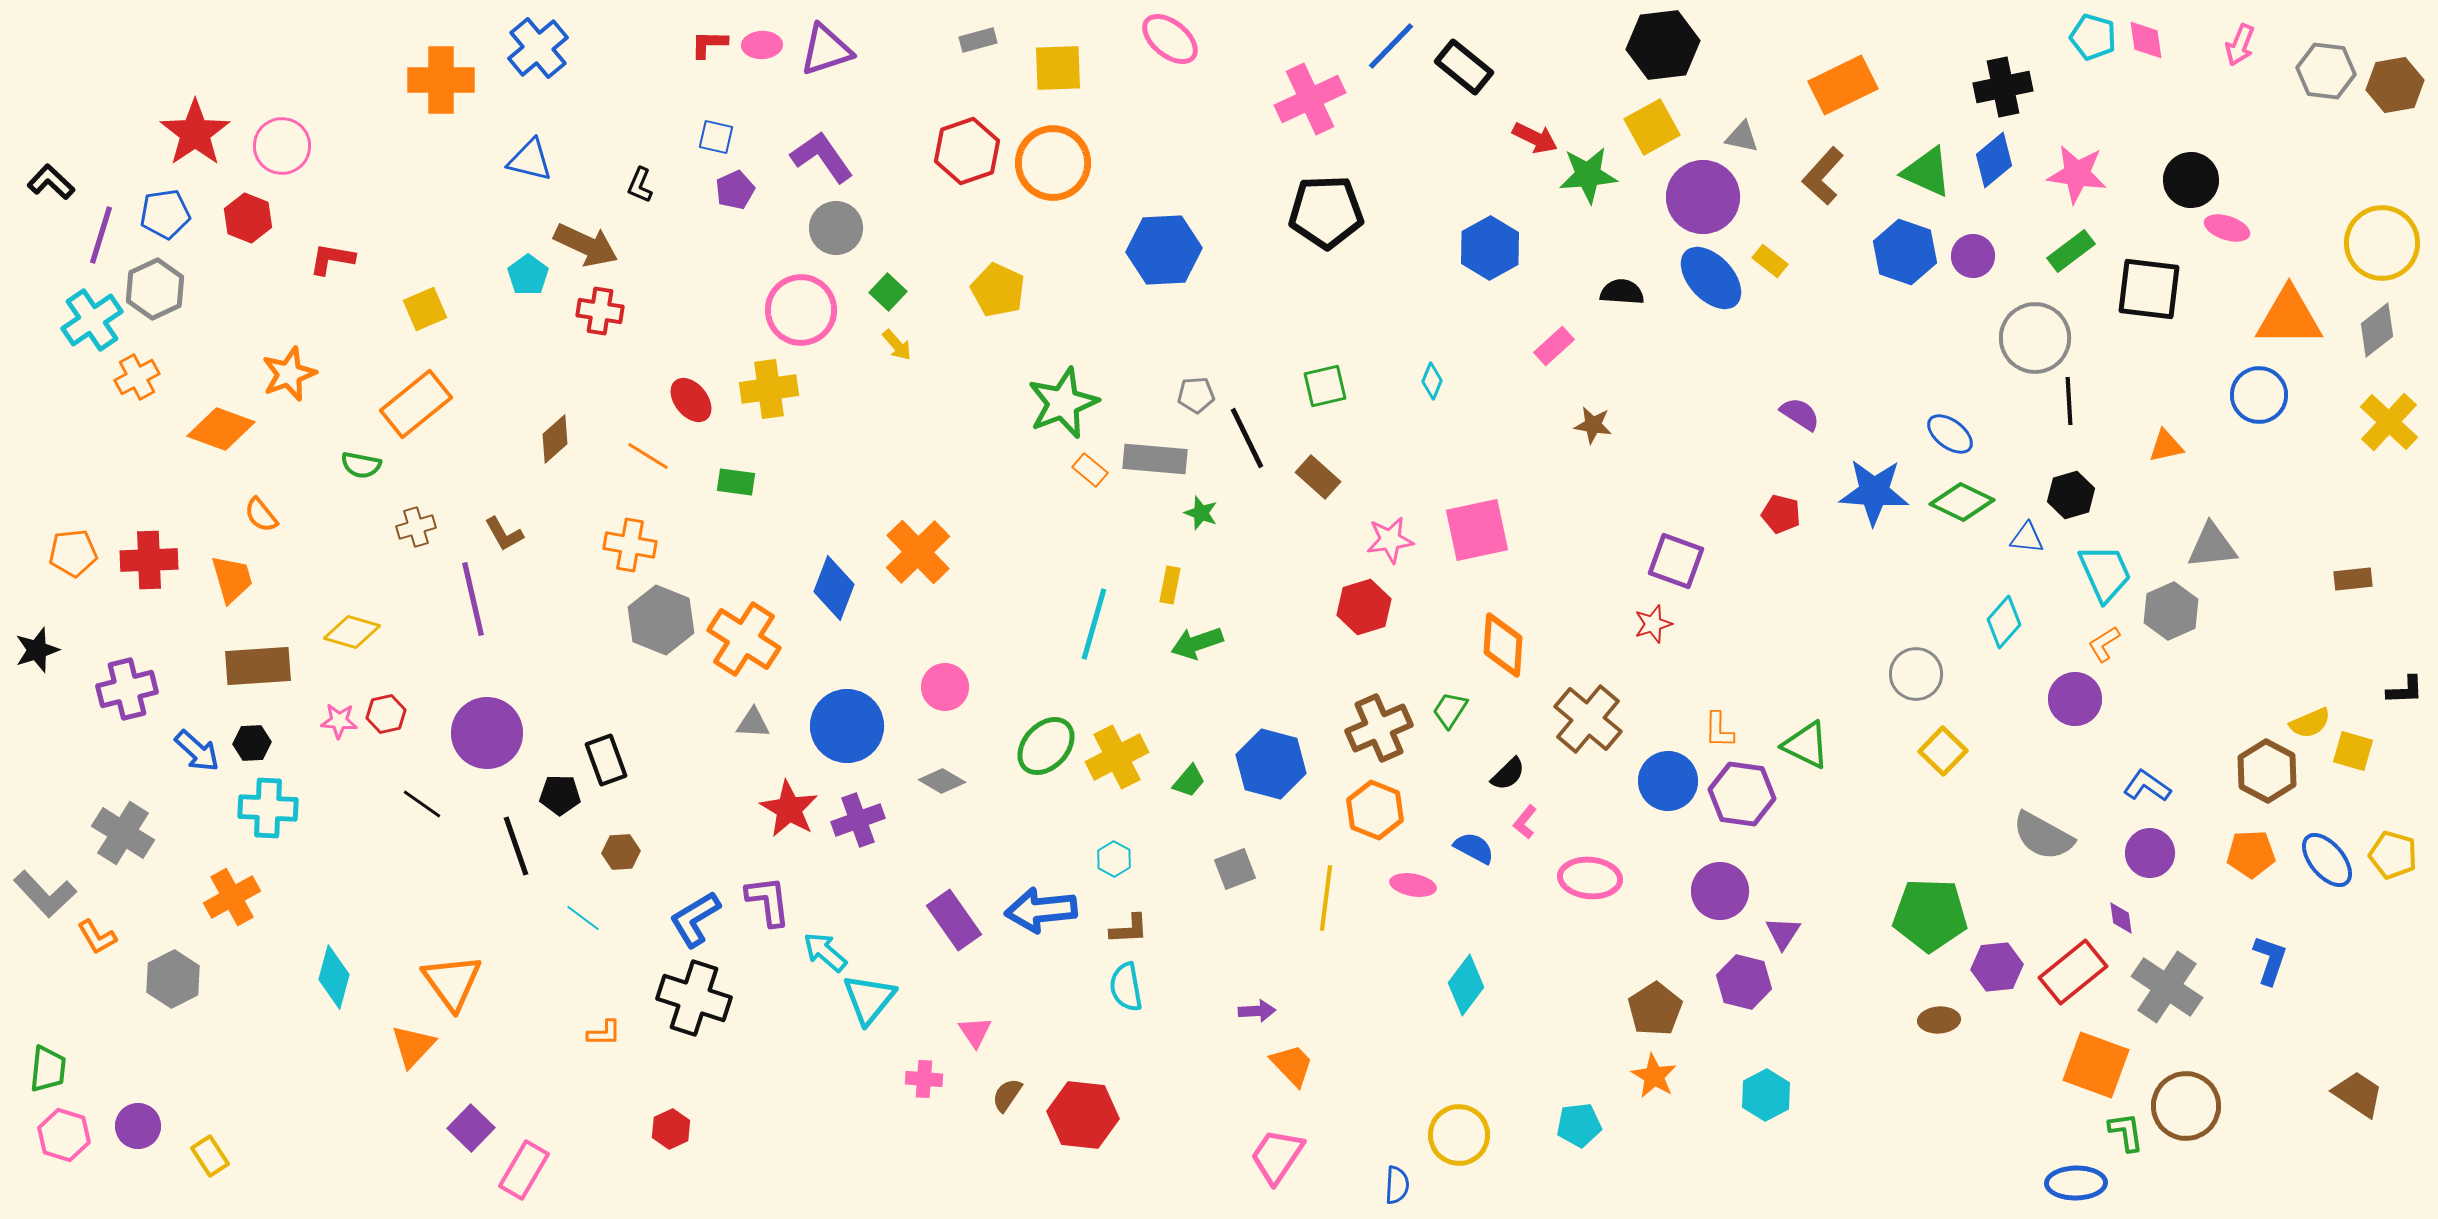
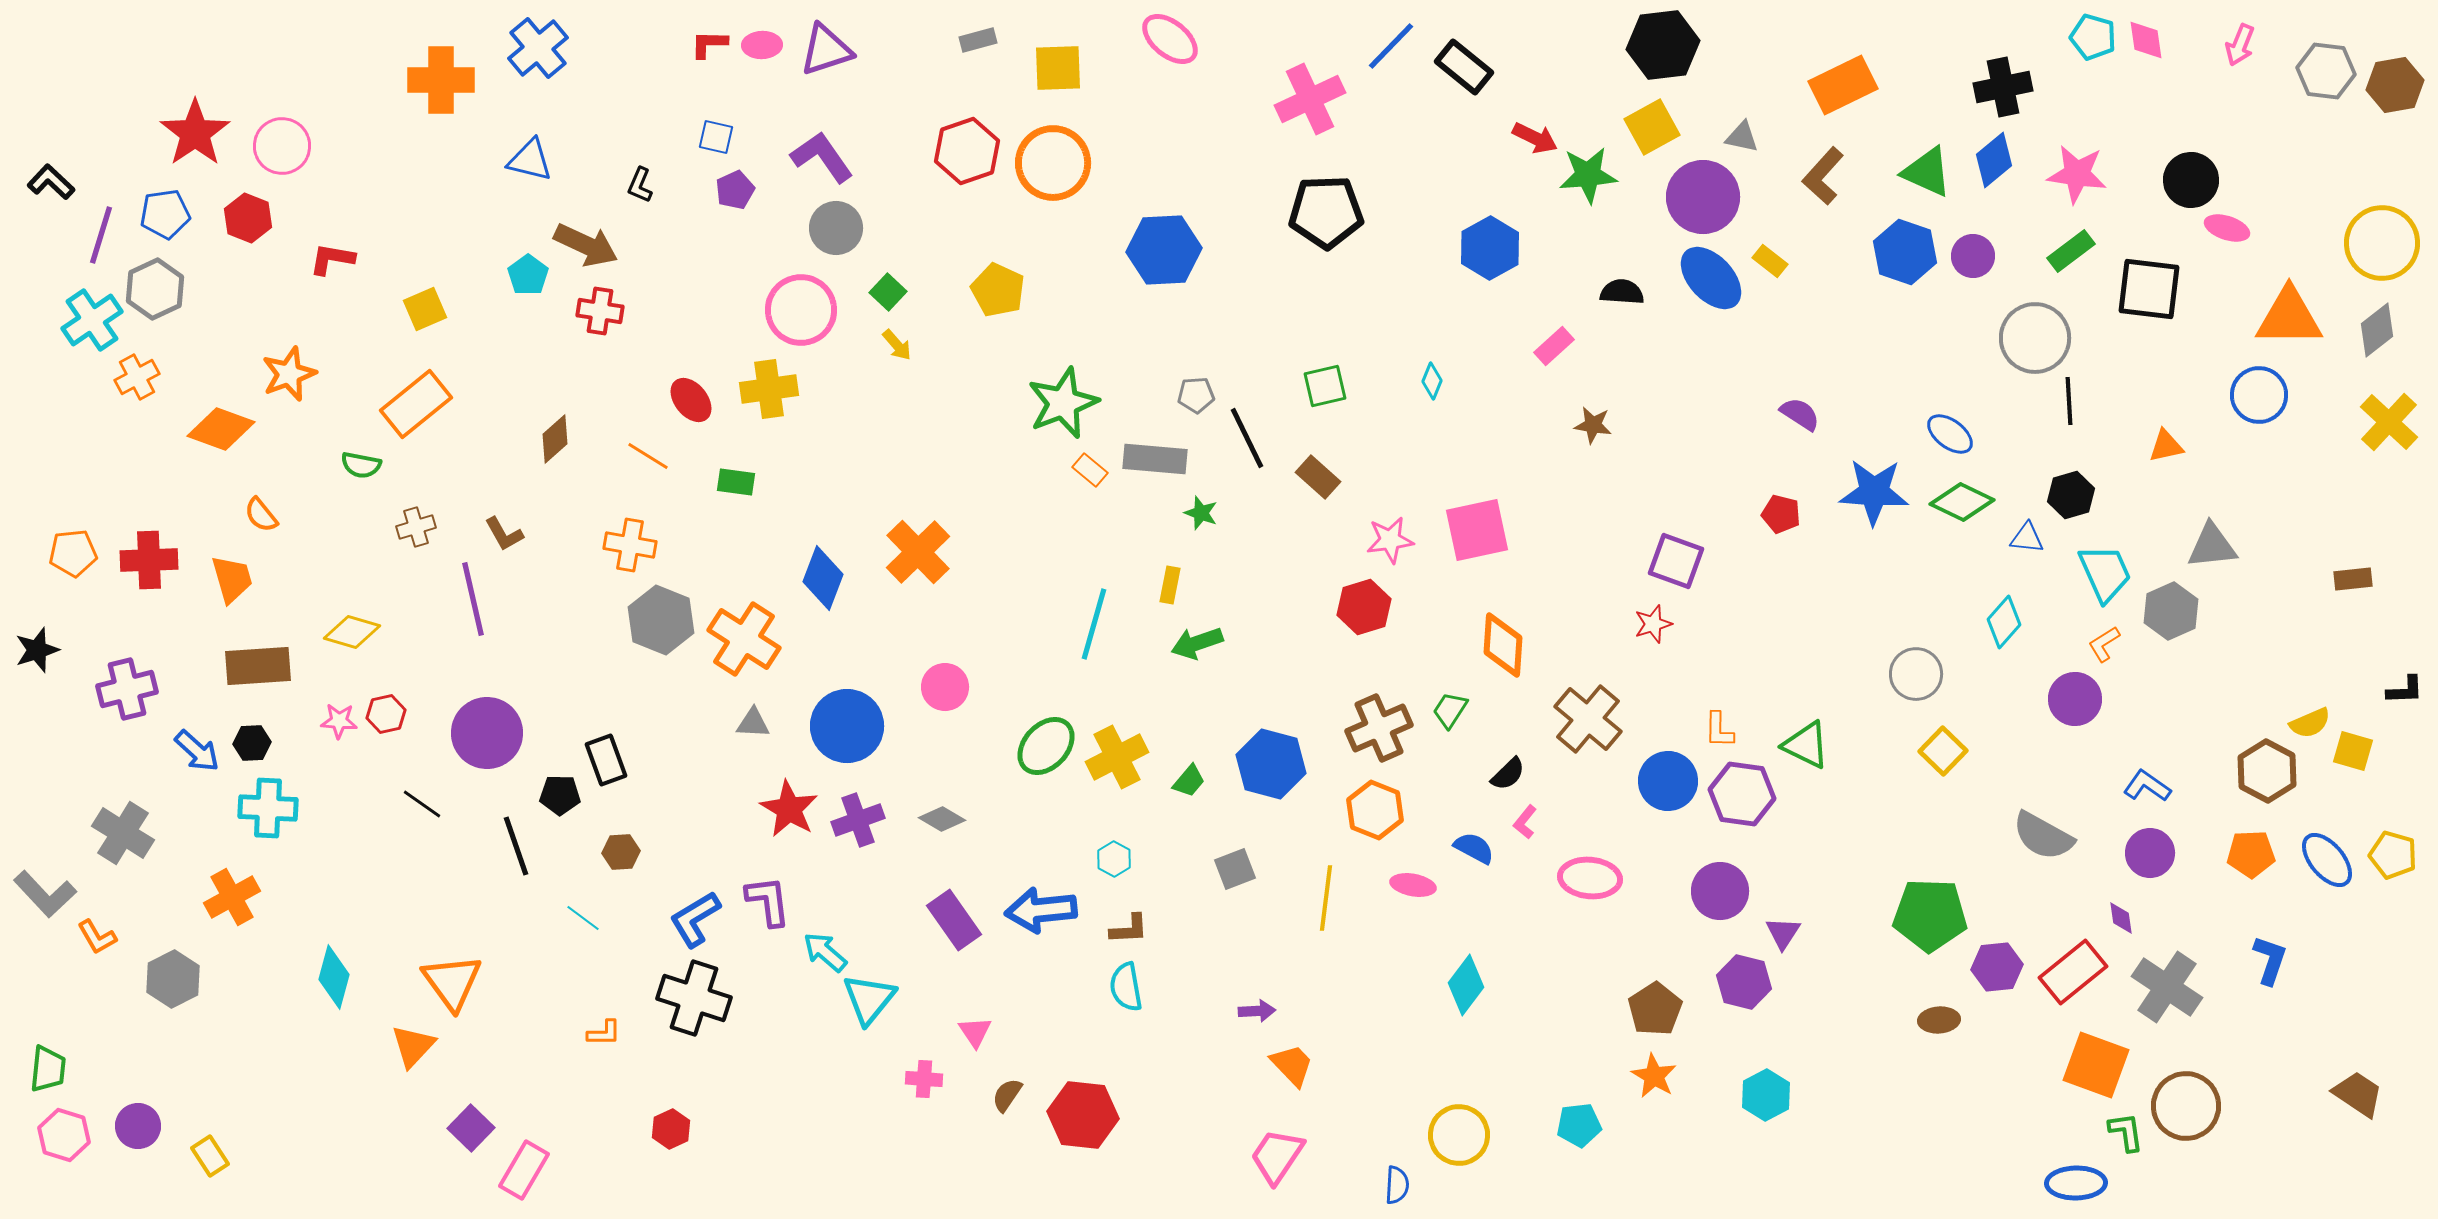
blue diamond at (834, 588): moved 11 px left, 10 px up
gray diamond at (942, 781): moved 38 px down
